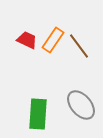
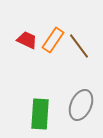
gray ellipse: rotated 64 degrees clockwise
green rectangle: moved 2 px right
